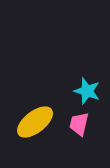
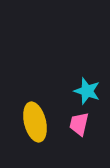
yellow ellipse: rotated 66 degrees counterclockwise
